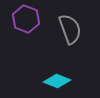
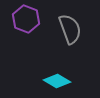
cyan diamond: rotated 8 degrees clockwise
